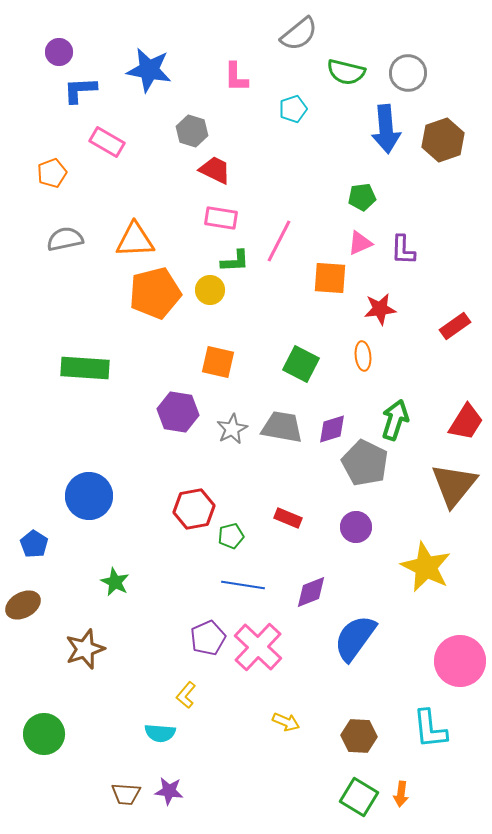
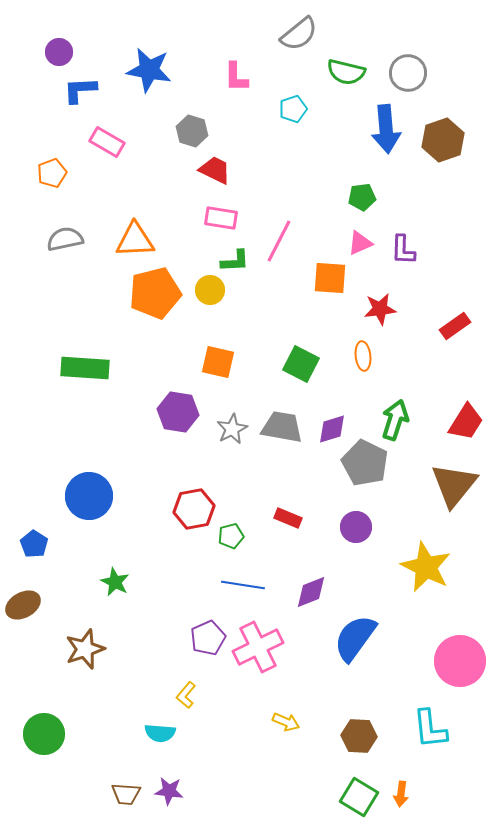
pink cross at (258, 647): rotated 21 degrees clockwise
